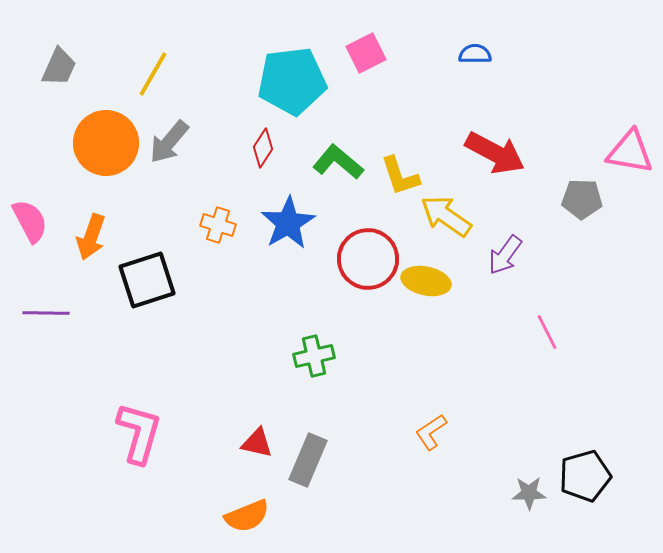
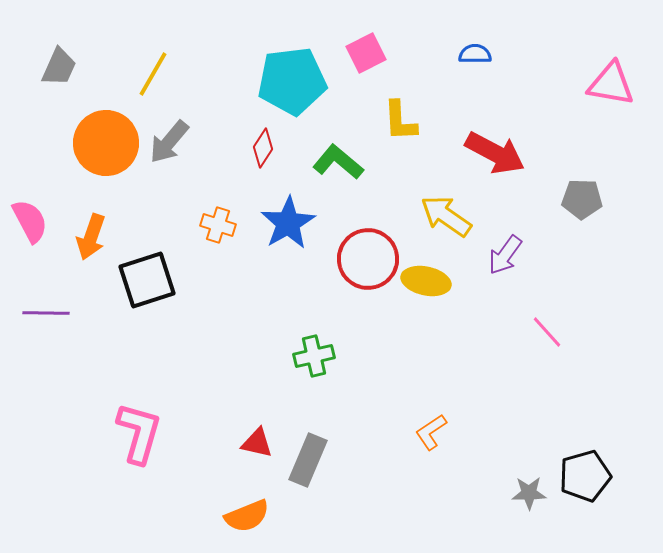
pink triangle: moved 19 px left, 68 px up
yellow L-shape: moved 55 px up; rotated 15 degrees clockwise
pink line: rotated 15 degrees counterclockwise
